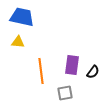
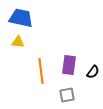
blue trapezoid: moved 1 px left, 1 px down
purple rectangle: moved 3 px left
gray square: moved 2 px right, 2 px down
